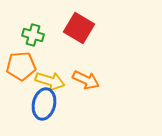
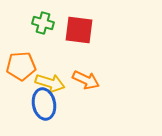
red square: moved 2 px down; rotated 24 degrees counterclockwise
green cross: moved 10 px right, 12 px up
yellow arrow: moved 2 px down
blue ellipse: rotated 24 degrees counterclockwise
